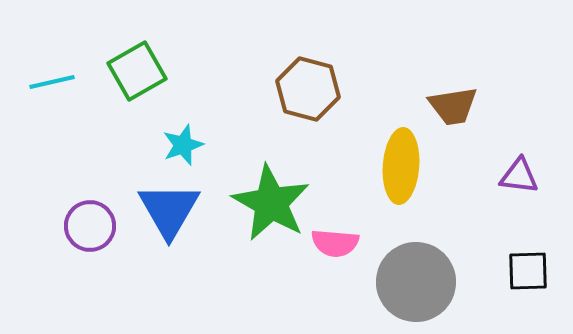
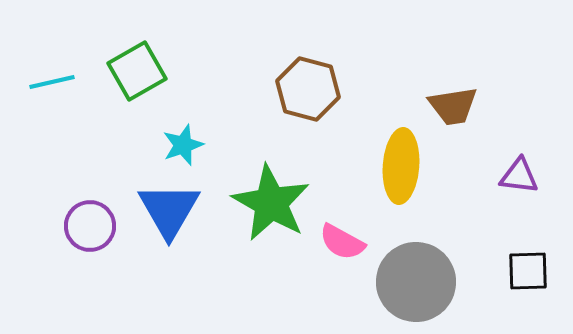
pink semicircle: moved 7 px right, 1 px up; rotated 24 degrees clockwise
